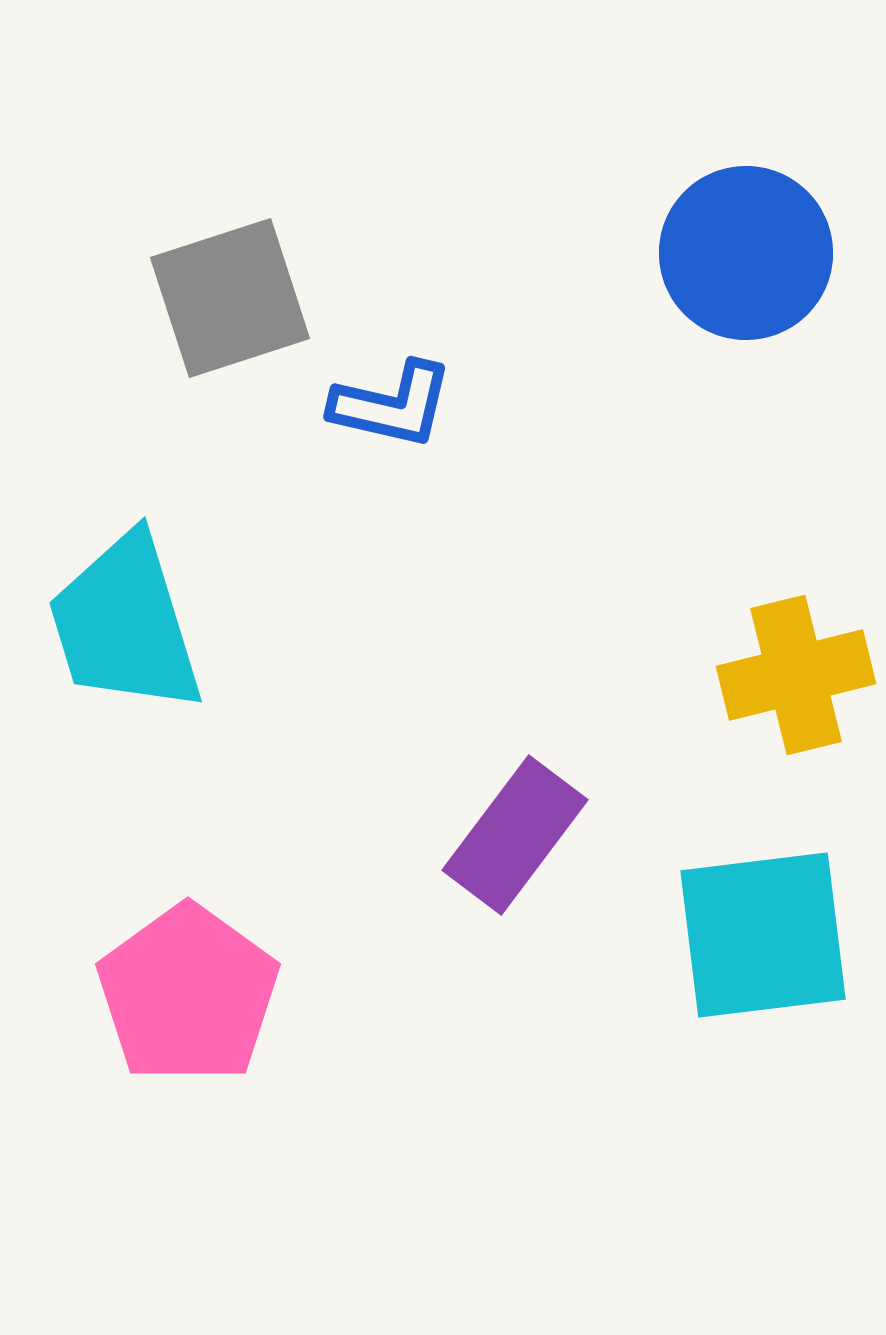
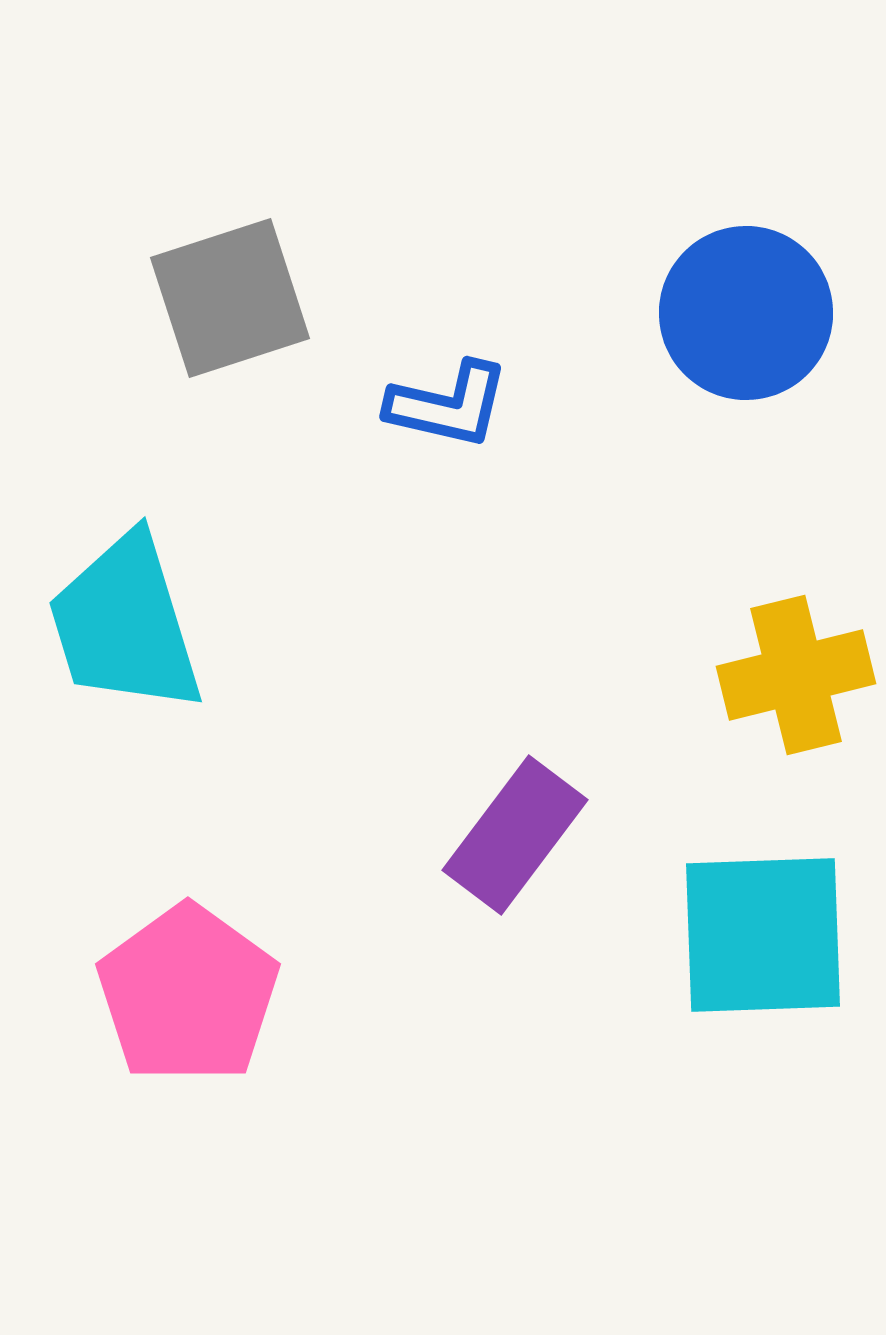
blue circle: moved 60 px down
blue L-shape: moved 56 px right
cyan square: rotated 5 degrees clockwise
